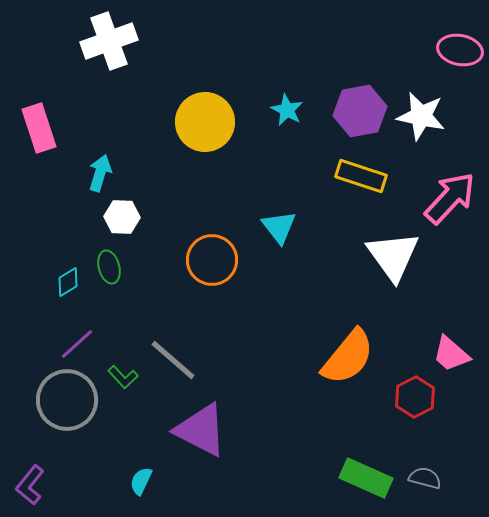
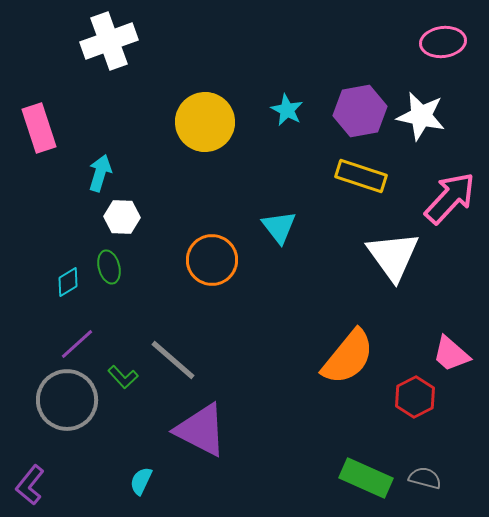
pink ellipse: moved 17 px left, 8 px up; rotated 18 degrees counterclockwise
